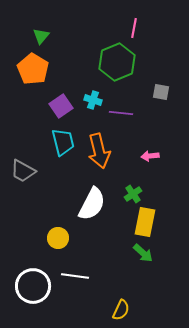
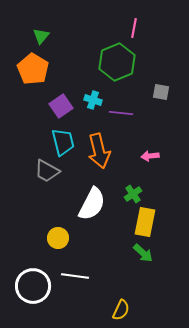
gray trapezoid: moved 24 px right
